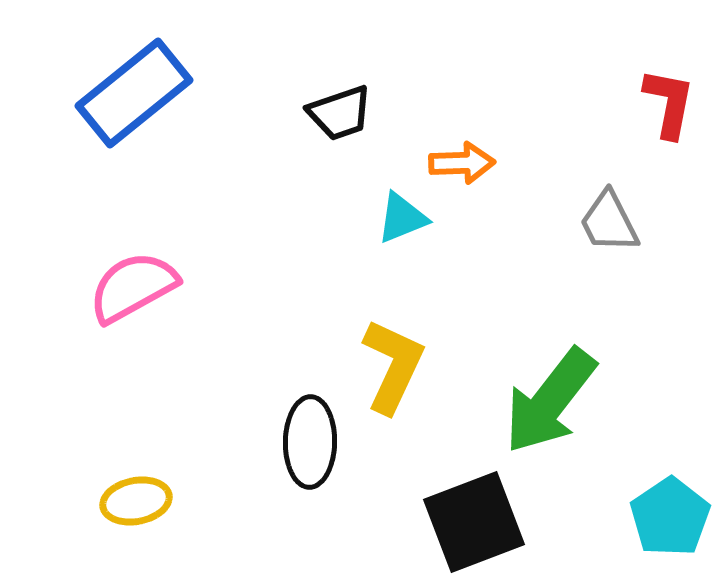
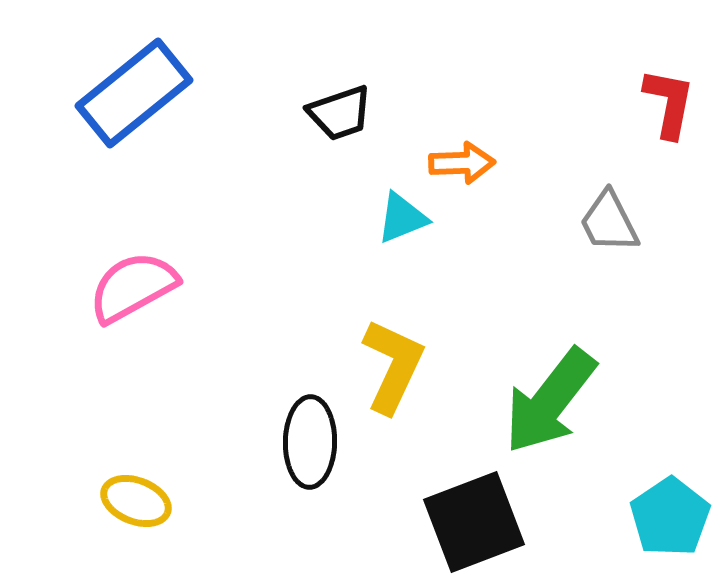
yellow ellipse: rotated 32 degrees clockwise
